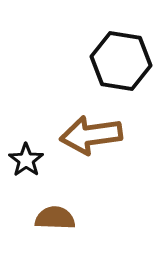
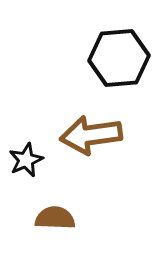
black hexagon: moved 2 px left, 3 px up; rotated 14 degrees counterclockwise
black star: rotated 12 degrees clockwise
